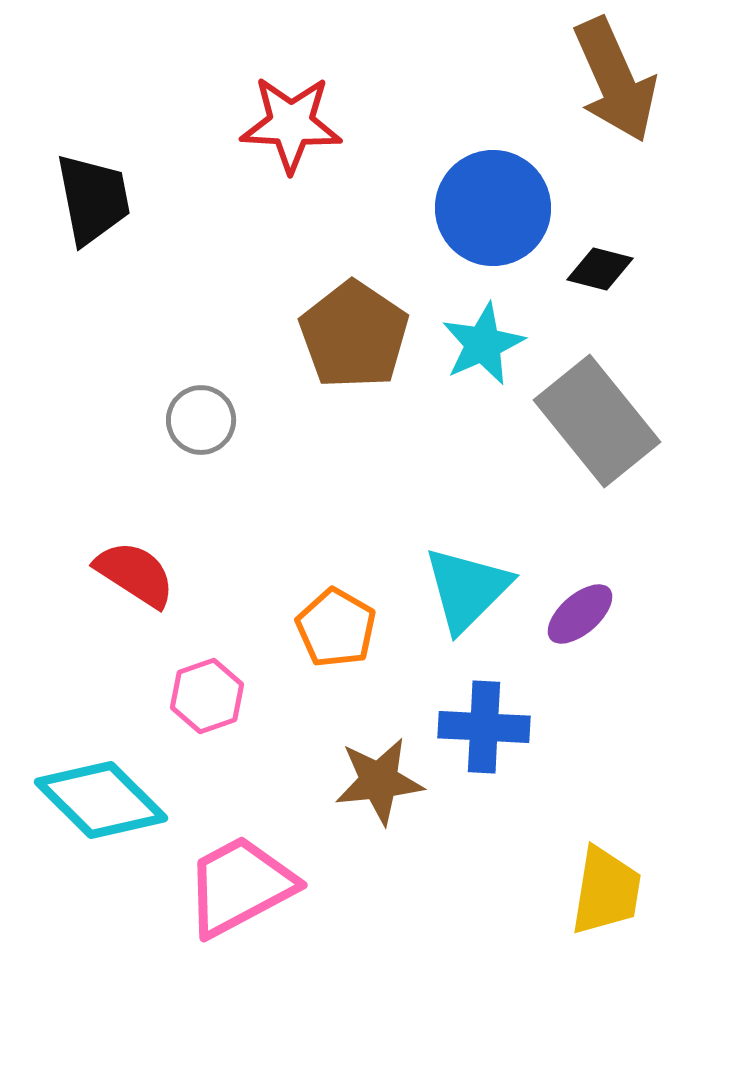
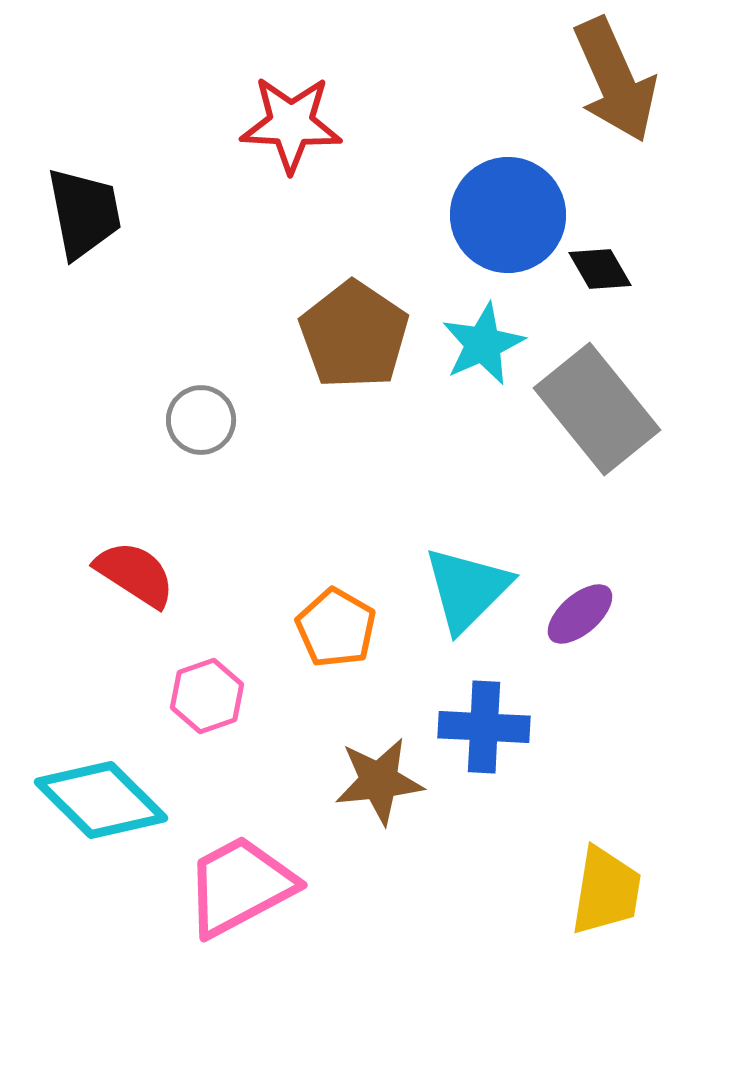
black trapezoid: moved 9 px left, 14 px down
blue circle: moved 15 px right, 7 px down
black diamond: rotated 46 degrees clockwise
gray rectangle: moved 12 px up
